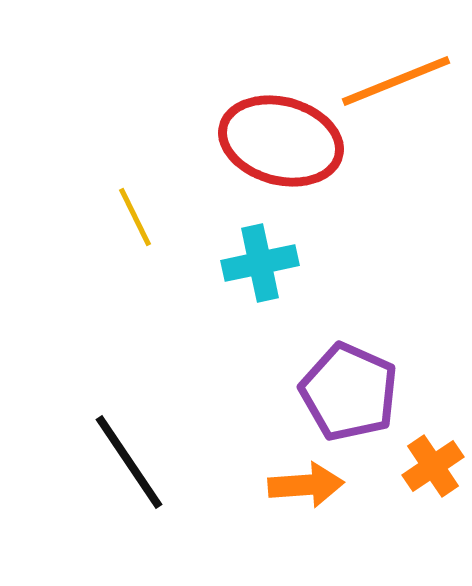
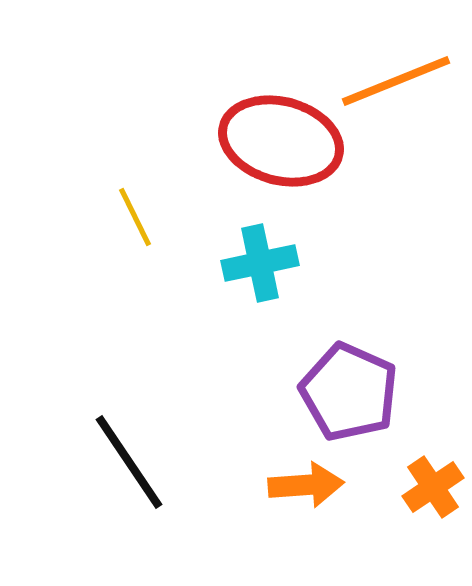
orange cross: moved 21 px down
